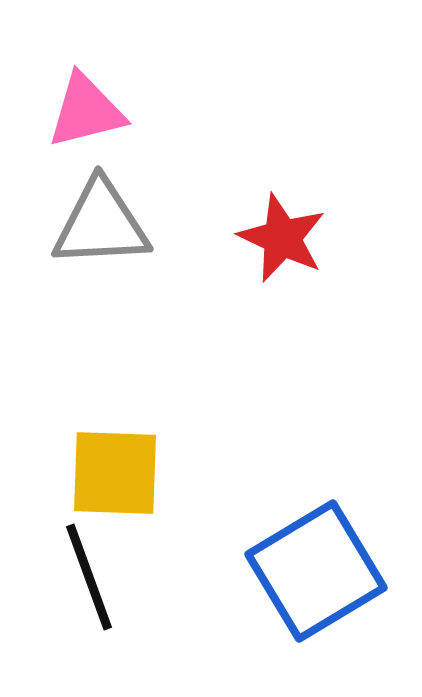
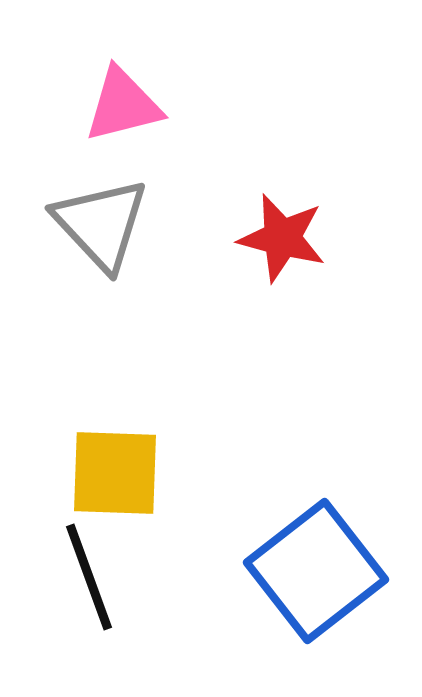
pink triangle: moved 37 px right, 6 px up
gray triangle: rotated 50 degrees clockwise
red star: rotated 10 degrees counterclockwise
blue square: rotated 7 degrees counterclockwise
